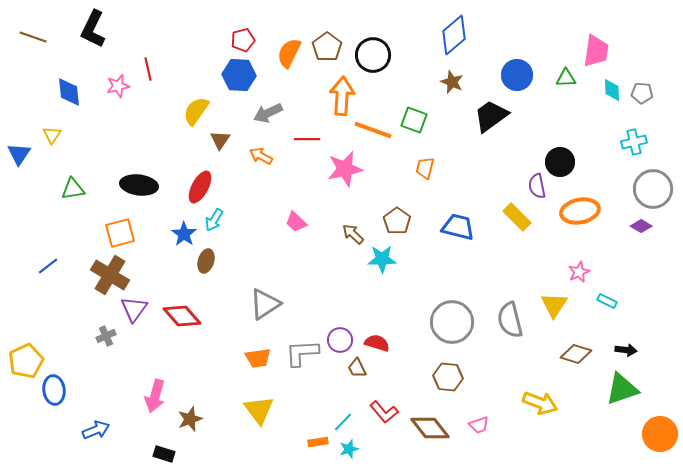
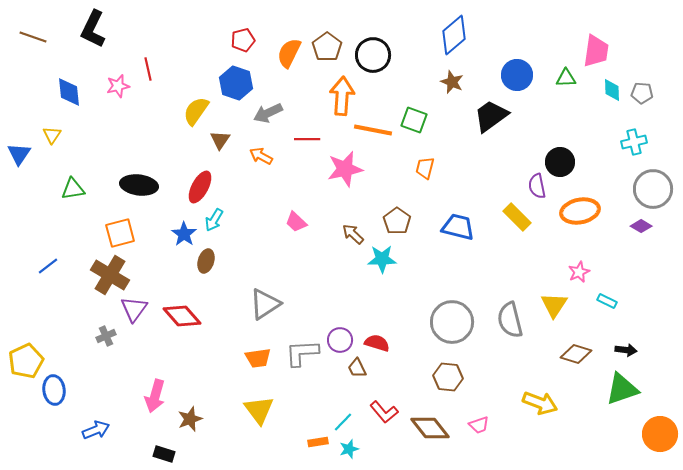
blue hexagon at (239, 75): moved 3 px left, 8 px down; rotated 16 degrees clockwise
orange line at (373, 130): rotated 9 degrees counterclockwise
